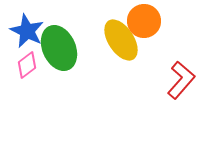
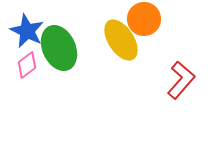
orange circle: moved 2 px up
